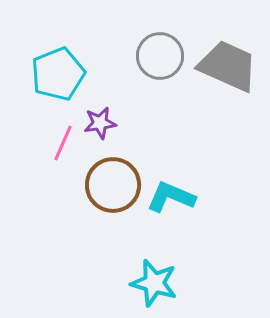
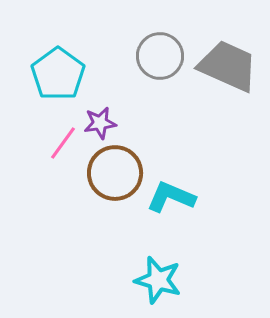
cyan pentagon: rotated 14 degrees counterclockwise
pink line: rotated 12 degrees clockwise
brown circle: moved 2 px right, 12 px up
cyan star: moved 4 px right, 3 px up
